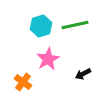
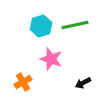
pink star: moved 3 px right; rotated 25 degrees counterclockwise
black arrow: moved 9 px down
orange cross: rotated 24 degrees clockwise
